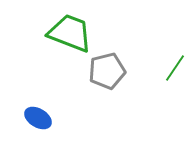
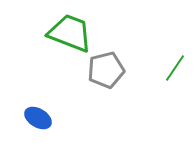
gray pentagon: moved 1 px left, 1 px up
